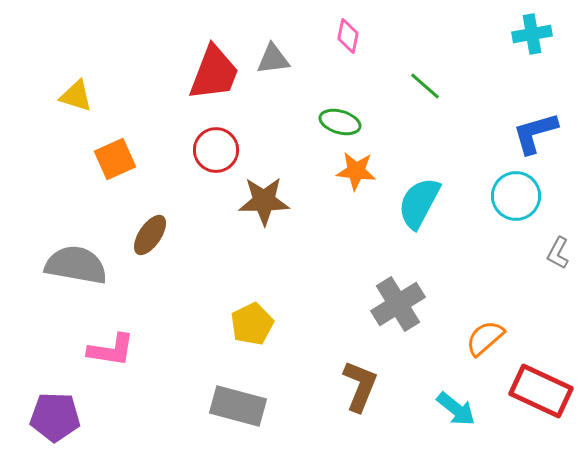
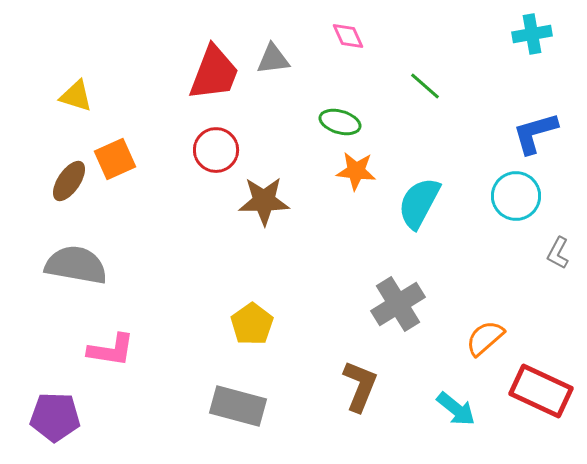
pink diamond: rotated 36 degrees counterclockwise
brown ellipse: moved 81 px left, 54 px up
yellow pentagon: rotated 9 degrees counterclockwise
